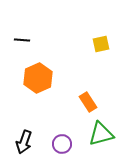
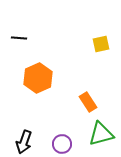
black line: moved 3 px left, 2 px up
